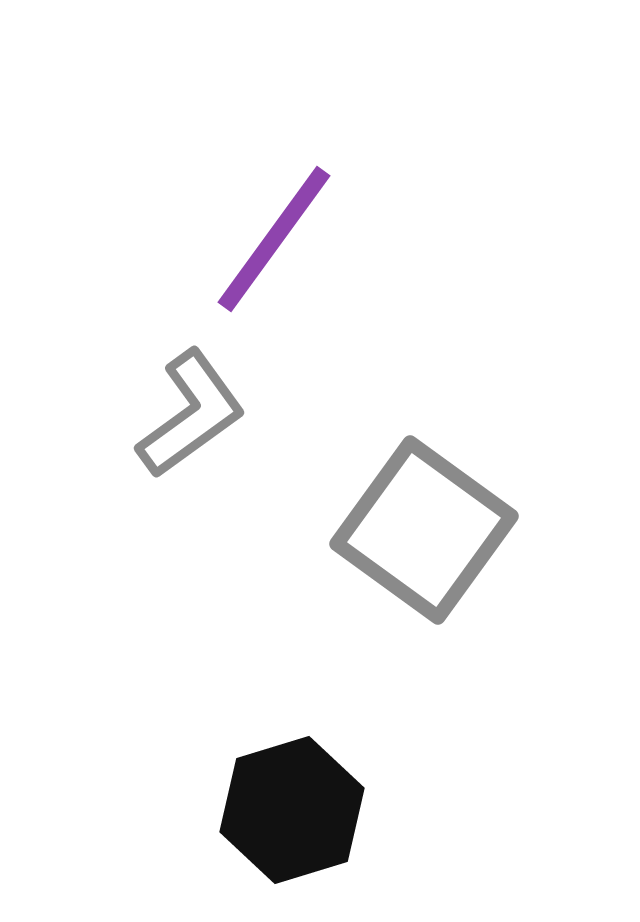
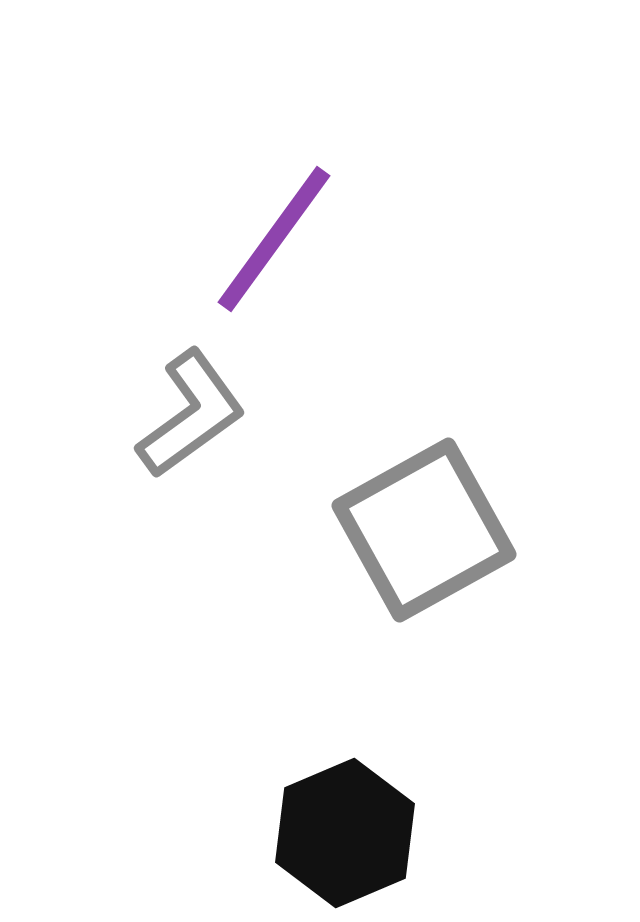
gray square: rotated 25 degrees clockwise
black hexagon: moved 53 px right, 23 px down; rotated 6 degrees counterclockwise
